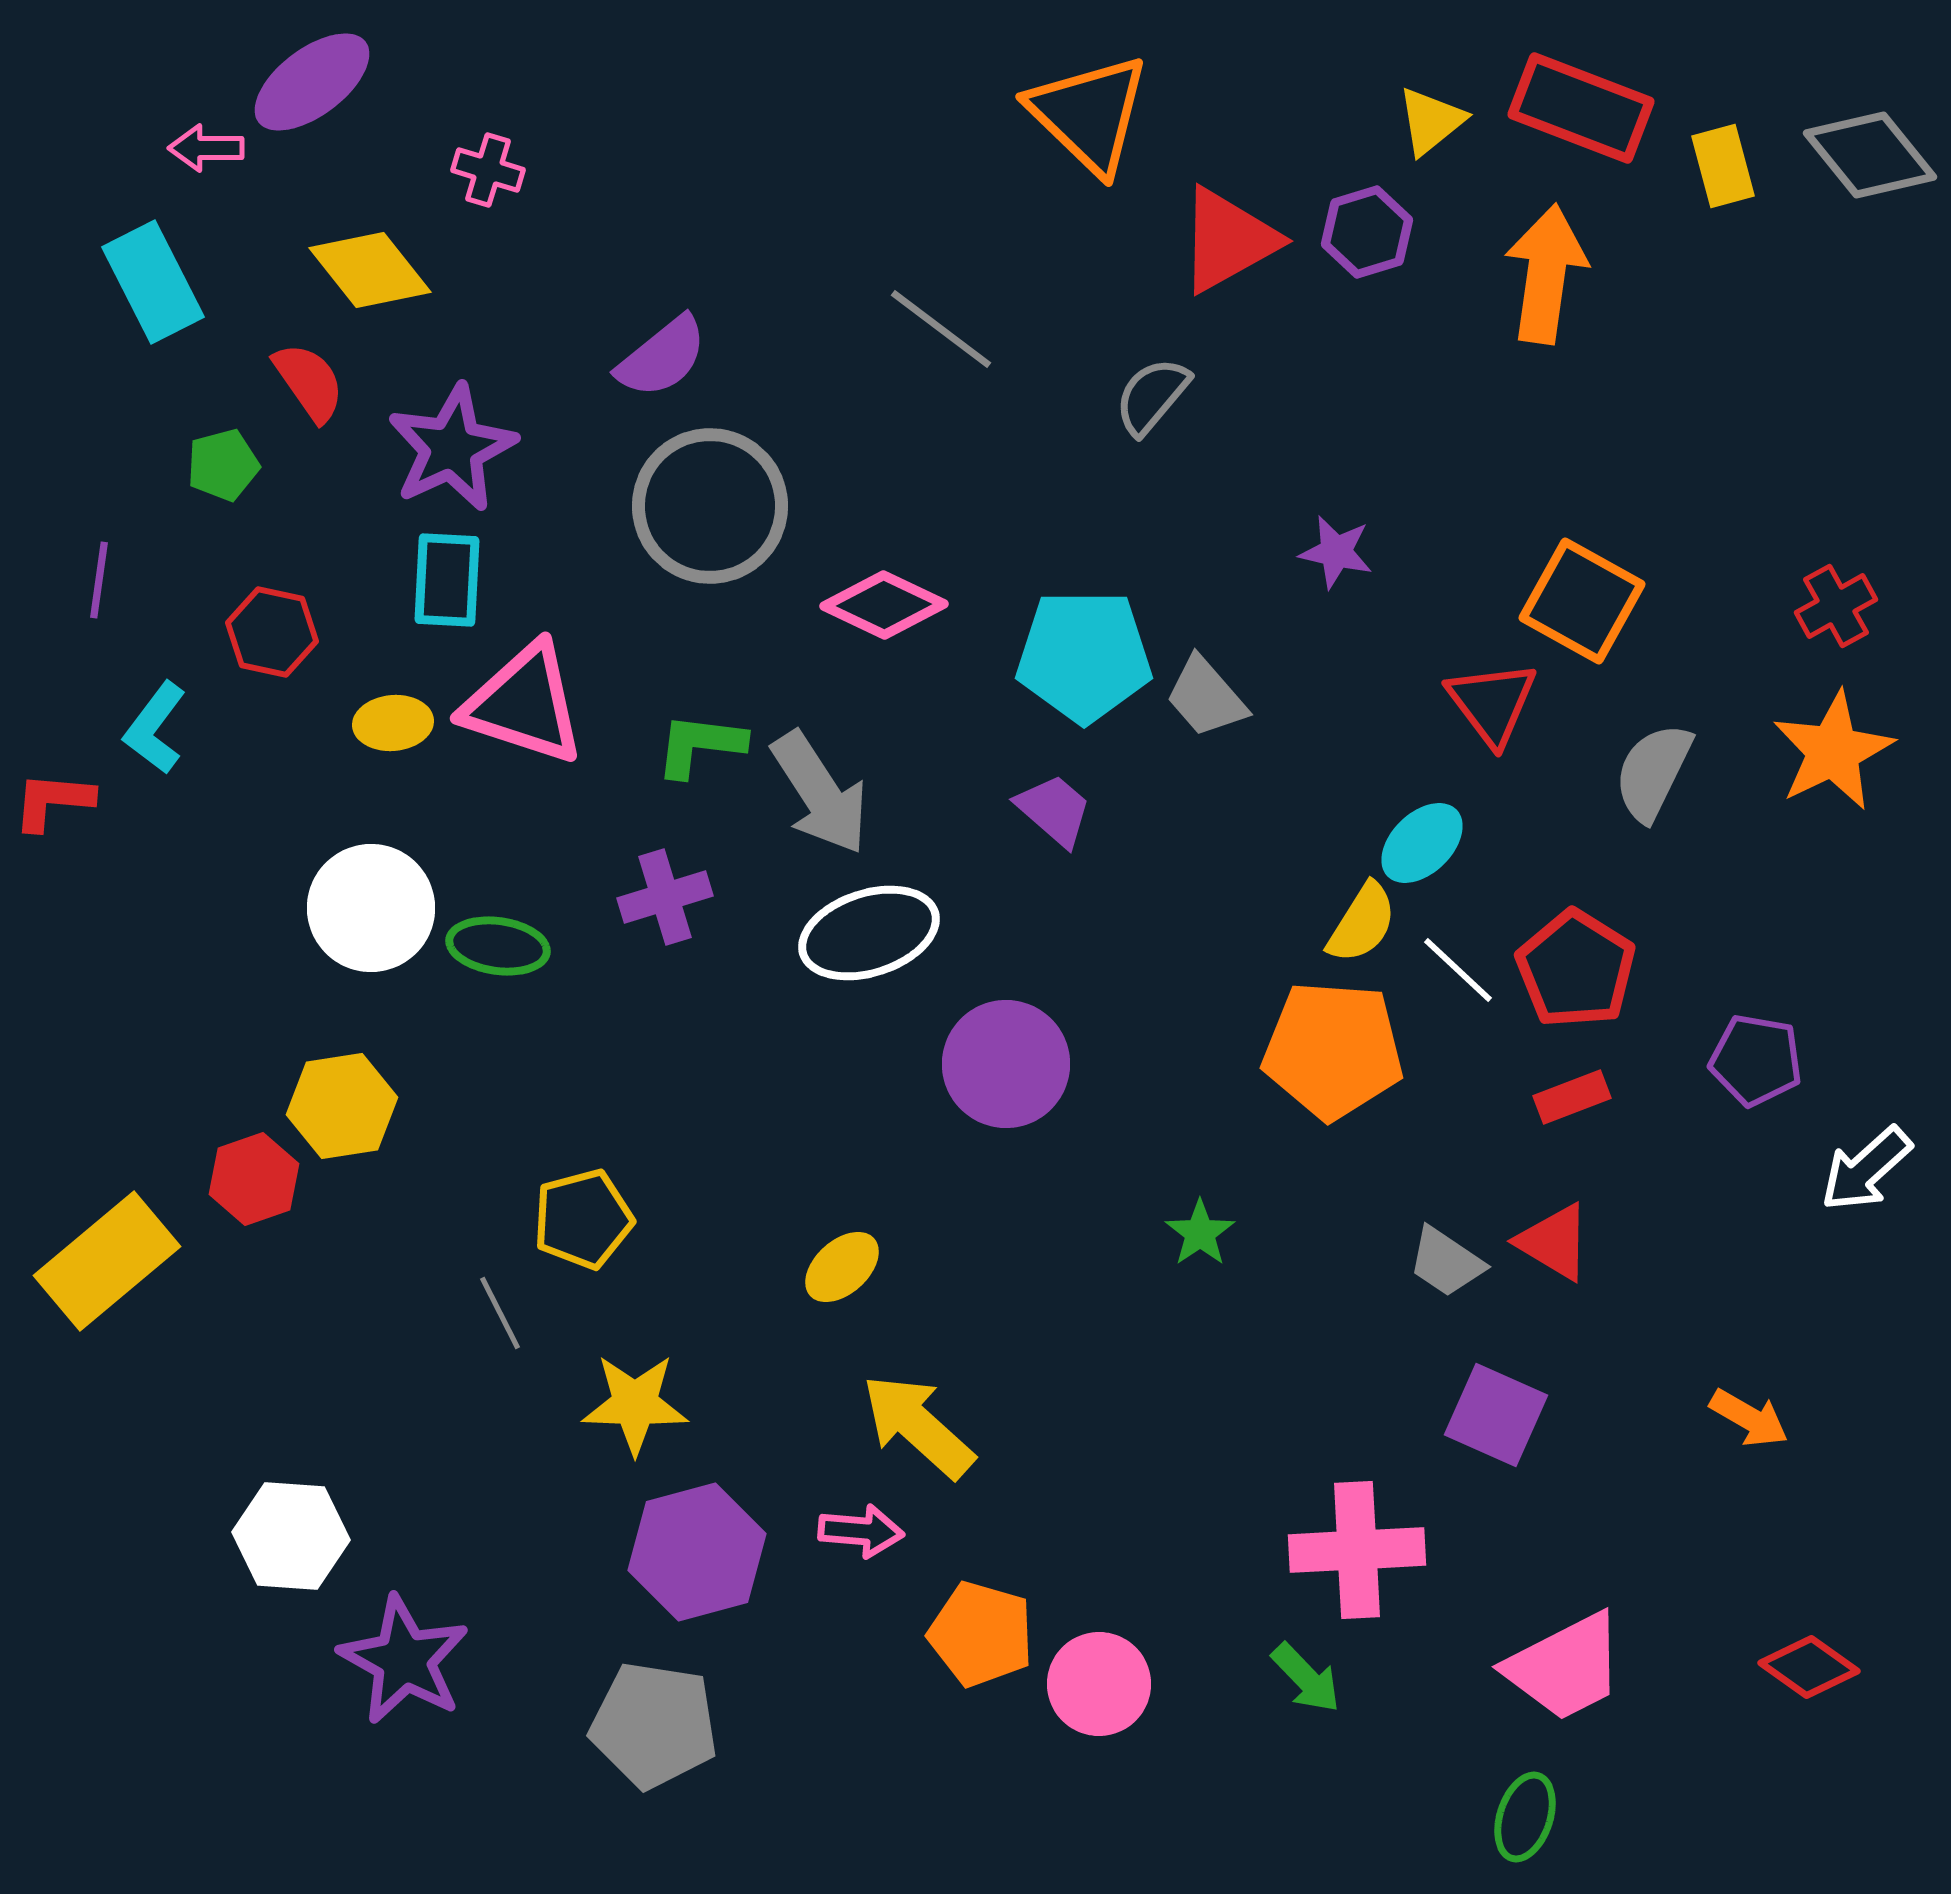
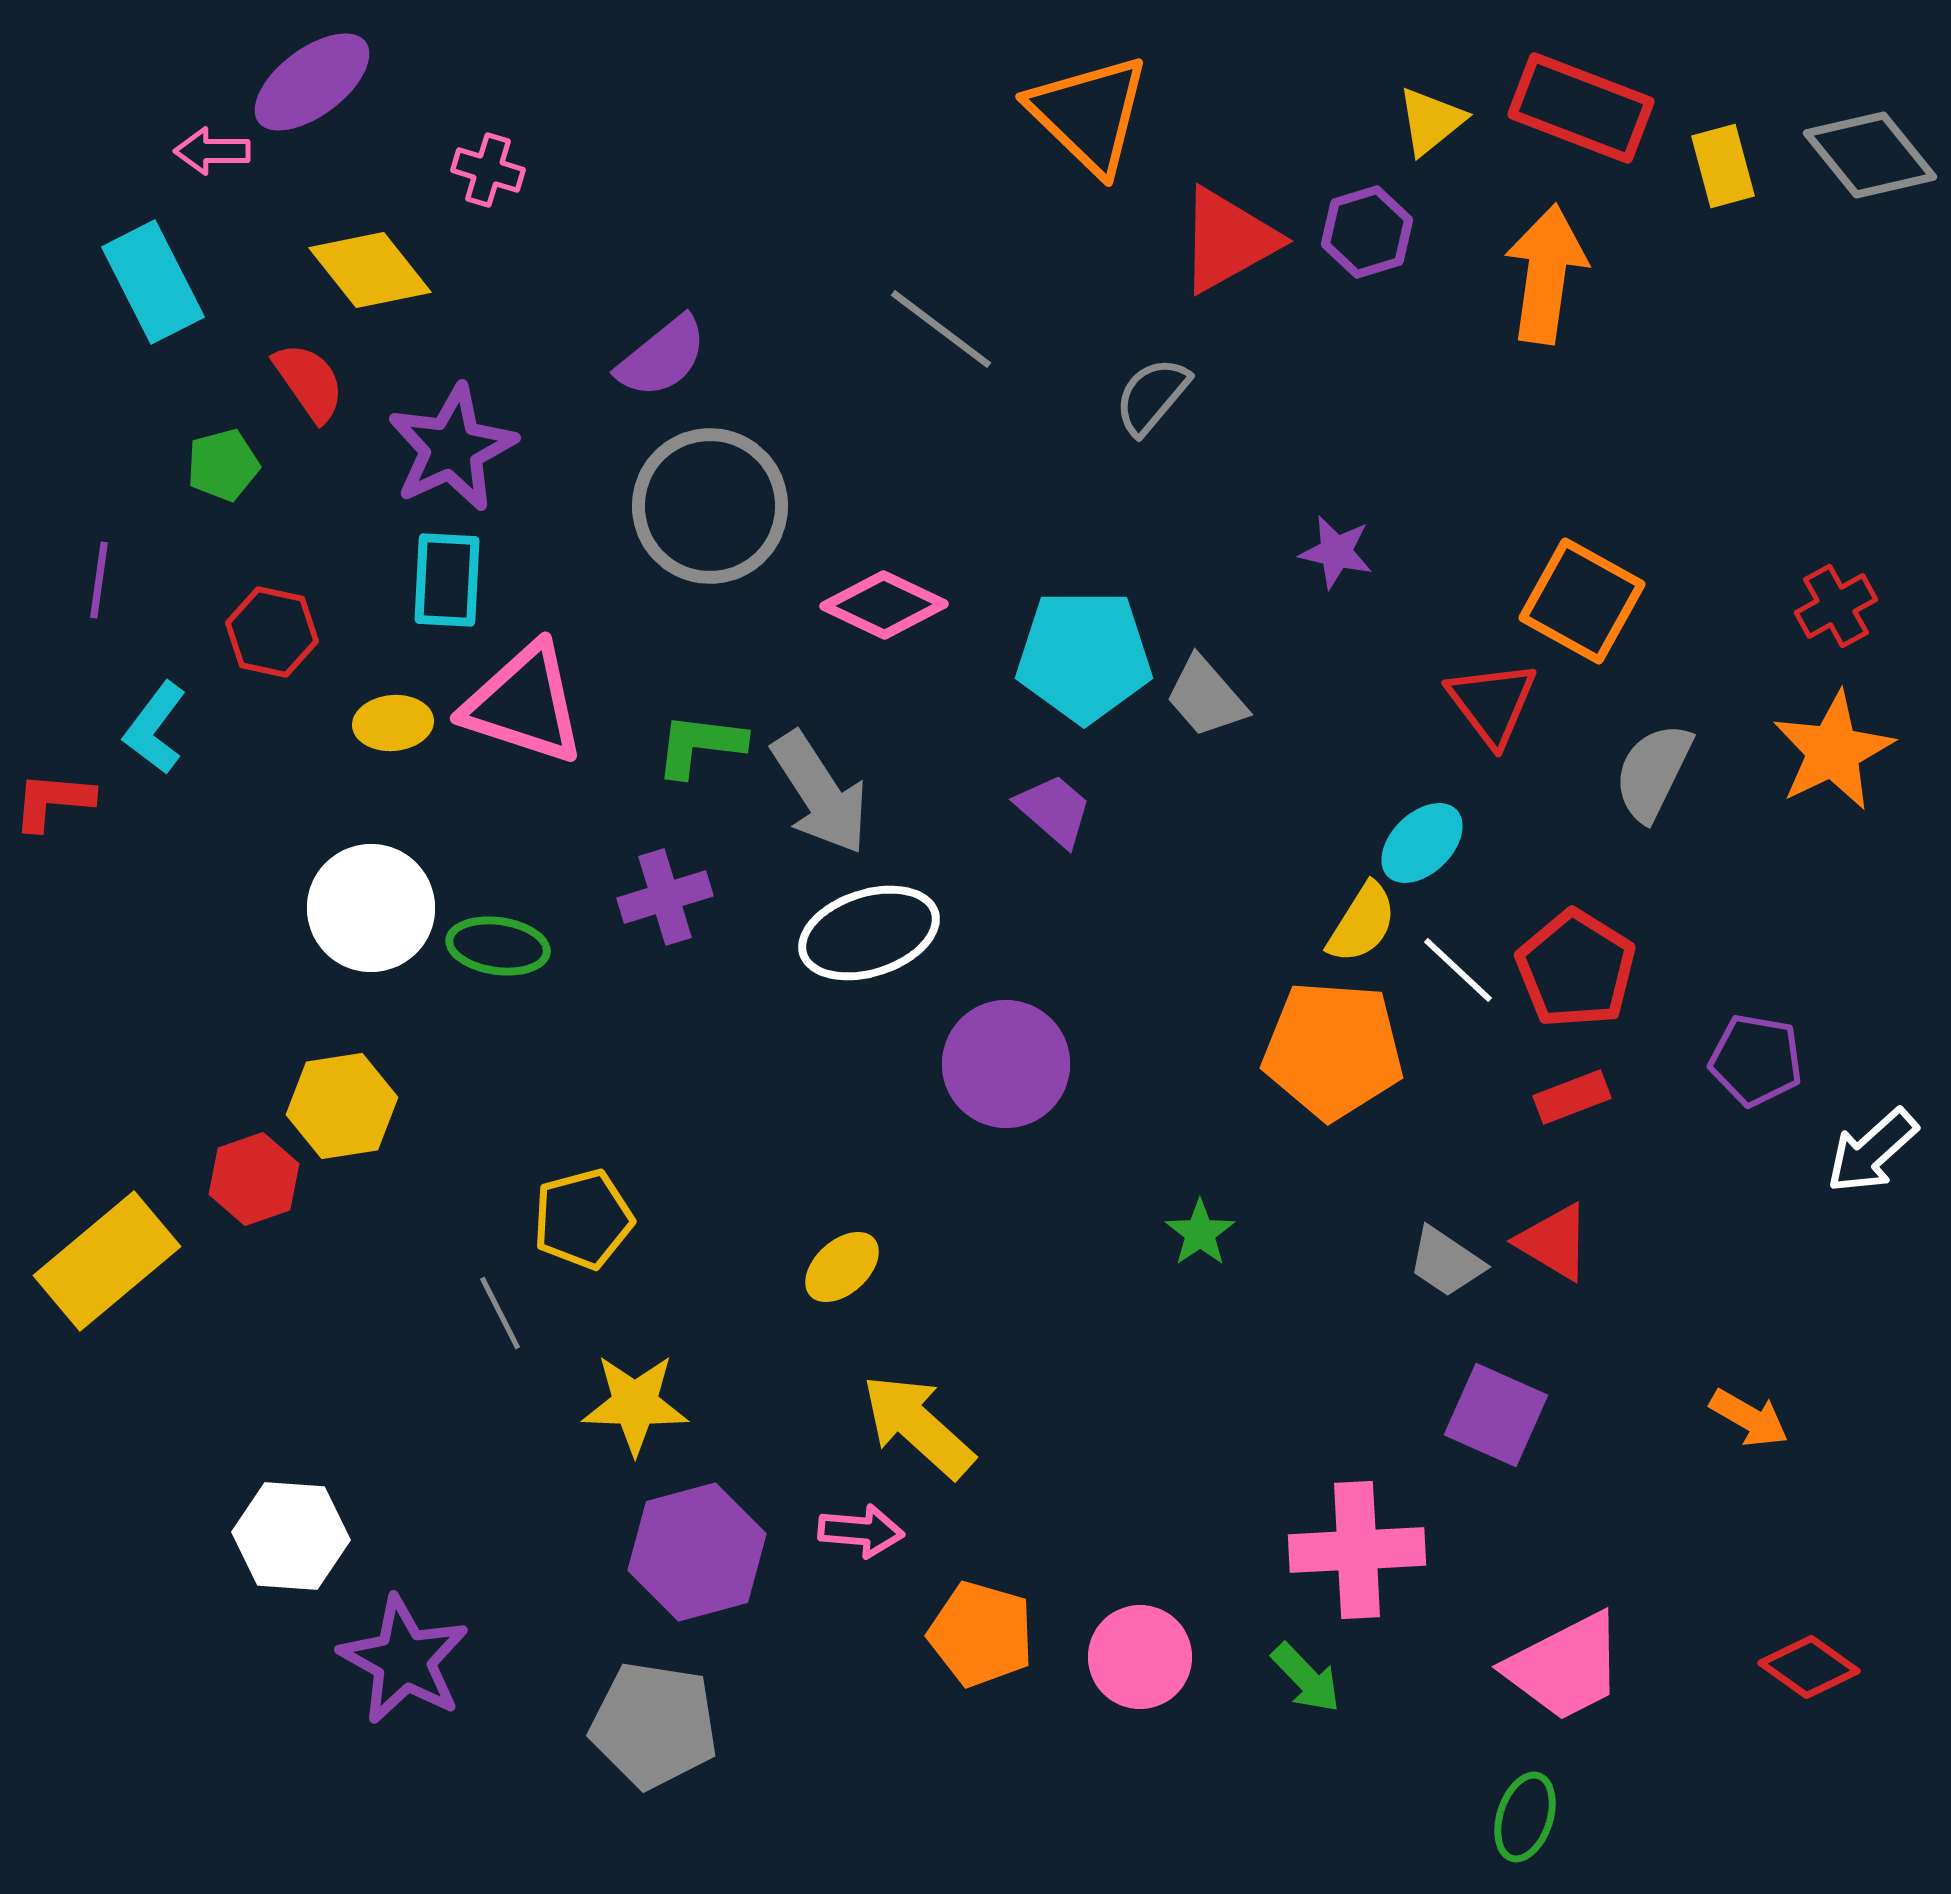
pink arrow at (206, 148): moved 6 px right, 3 px down
white arrow at (1866, 1169): moved 6 px right, 18 px up
pink circle at (1099, 1684): moved 41 px right, 27 px up
